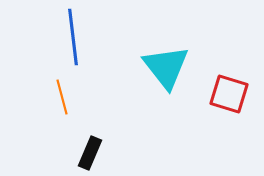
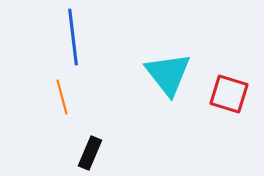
cyan triangle: moved 2 px right, 7 px down
